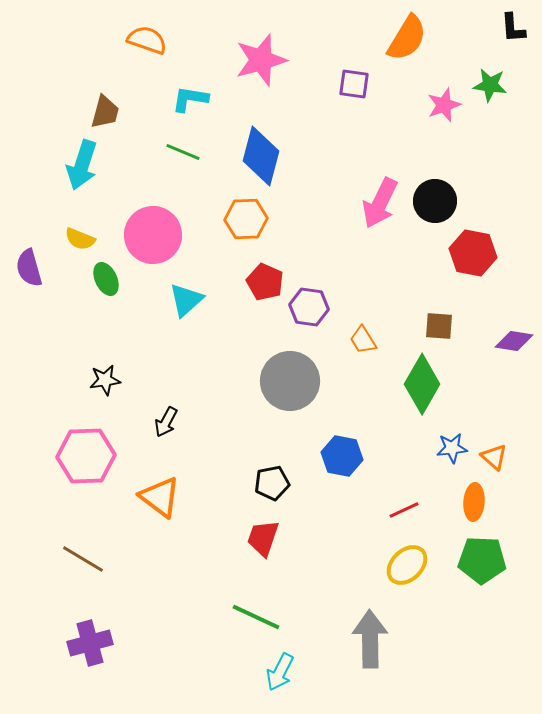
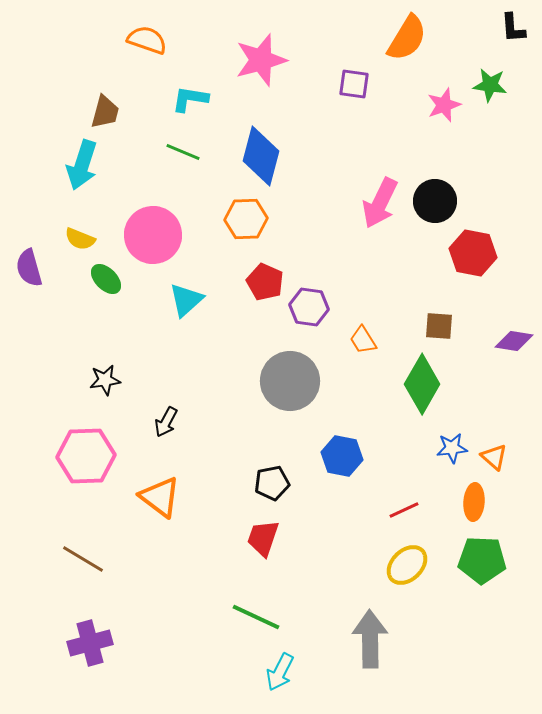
green ellipse at (106, 279): rotated 20 degrees counterclockwise
